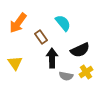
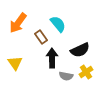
cyan semicircle: moved 5 px left, 1 px down
